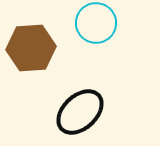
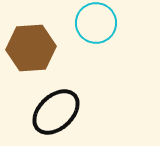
black ellipse: moved 24 px left
